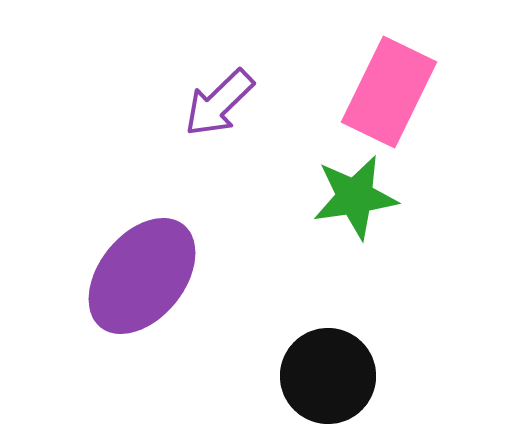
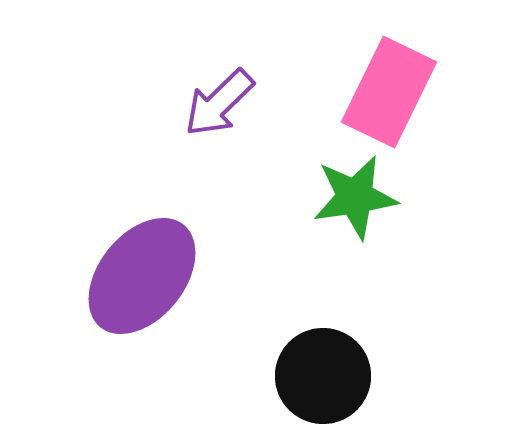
black circle: moved 5 px left
